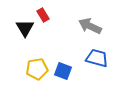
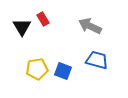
red rectangle: moved 4 px down
black triangle: moved 3 px left, 1 px up
blue trapezoid: moved 2 px down
